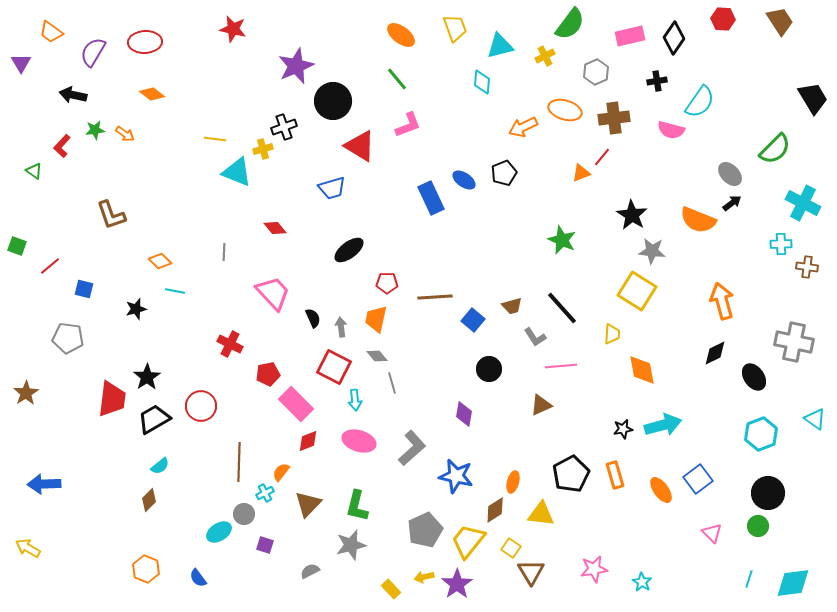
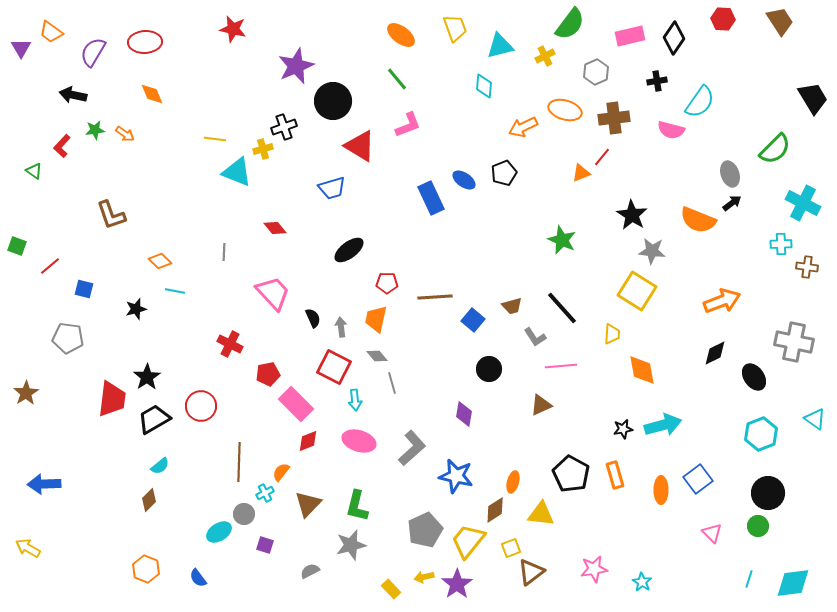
purple triangle at (21, 63): moved 15 px up
cyan diamond at (482, 82): moved 2 px right, 4 px down
orange diamond at (152, 94): rotated 30 degrees clockwise
gray ellipse at (730, 174): rotated 25 degrees clockwise
orange arrow at (722, 301): rotated 84 degrees clockwise
black pentagon at (571, 474): rotated 15 degrees counterclockwise
orange ellipse at (661, 490): rotated 36 degrees clockwise
yellow square at (511, 548): rotated 36 degrees clockwise
brown triangle at (531, 572): rotated 24 degrees clockwise
